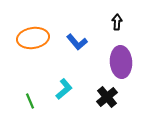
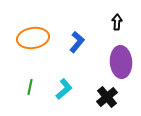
blue L-shape: rotated 100 degrees counterclockwise
green line: moved 14 px up; rotated 35 degrees clockwise
